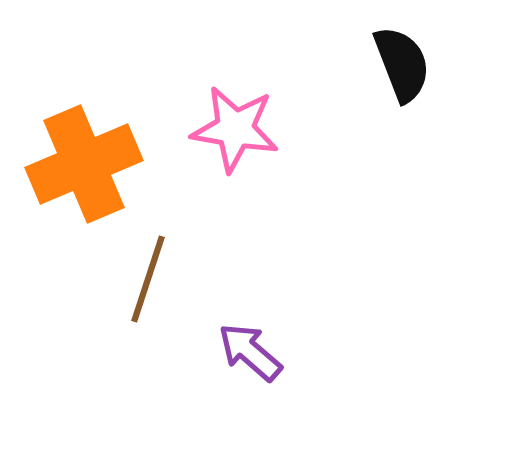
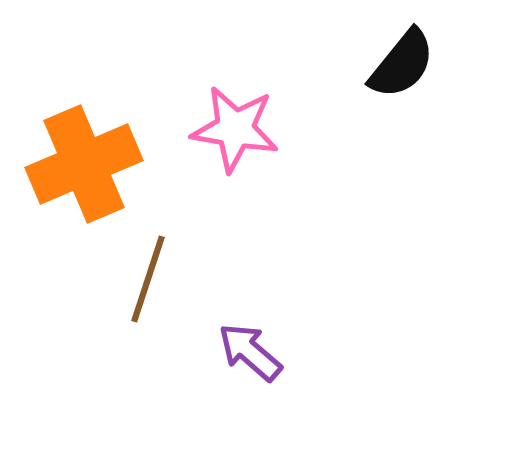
black semicircle: rotated 60 degrees clockwise
